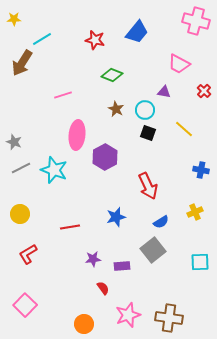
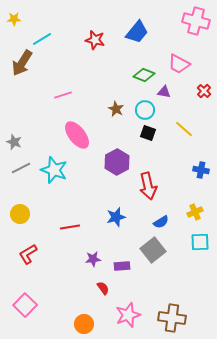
green diamond: moved 32 px right
pink ellipse: rotated 44 degrees counterclockwise
purple hexagon: moved 12 px right, 5 px down
red arrow: rotated 12 degrees clockwise
cyan square: moved 20 px up
brown cross: moved 3 px right
